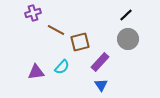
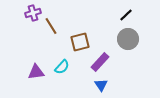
brown line: moved 5 px left, 4 px up; rotated 30 degrees clockwise
